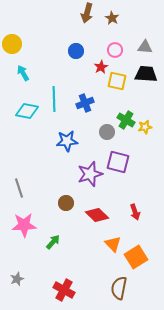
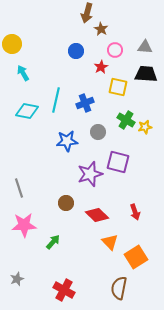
brown star: moved 11 px left, 11 px down
yellow square: moved 1 px right, 6 px down
cyan line: moved 2 px right, 1 px down; rotated 15 degrees clockwise
gray circle: moved 9 px left
orange triangle: moved 3 px left, 2 px up
